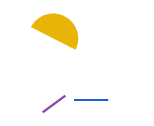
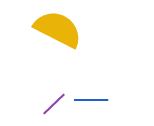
purple line: rotated 8 degrees counterclockwise
